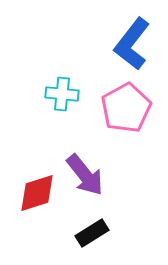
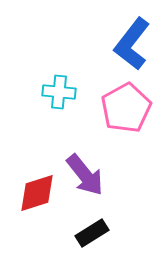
cyan cross: moved 3 px left, 2 px up
